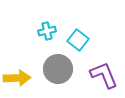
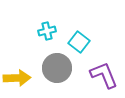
cyan square: moved 1 px right, 2 px down
gray circle: moved 1 px left, 1 px up
